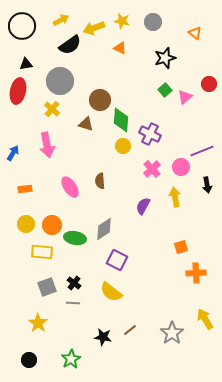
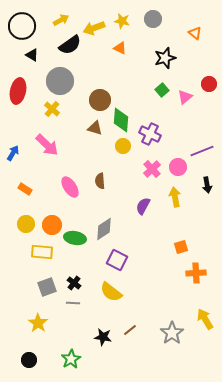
gray circle at (153, 22): moved 3 px up
black triangle at (26, 64): moved 6 px right, 9 px up; rotated 40 degrees clockwise
green square at (165, 90): moved 3 px left
brown triangle at (86, 124): moved 9 px right, 4 px down
pink arrow at (47, 145): rotated 35 degrees counterclockwise
pink circle at (181, 167): moved 3 px left
orange rectangle at (25, 189): rotated 40 degrees clockwise
